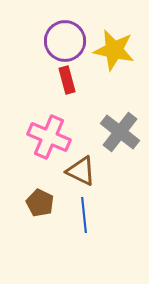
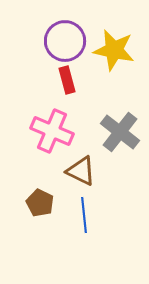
pink cross: moved 3 px right, 6 px up
